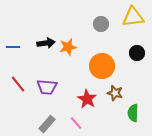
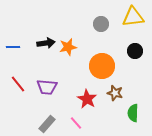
black circle: moved 2 px left, 2 px up
